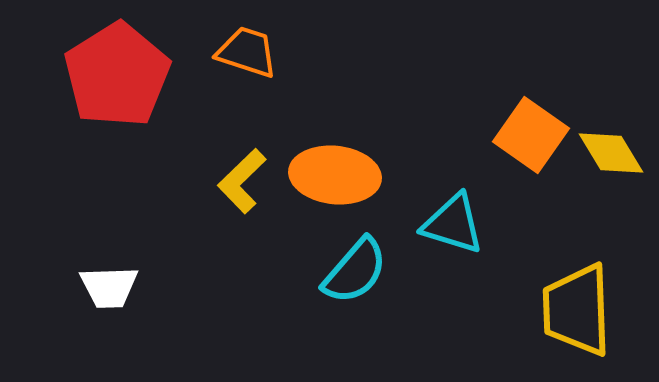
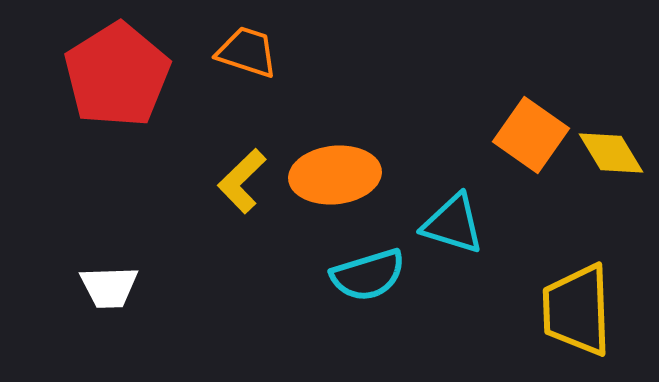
orange ellipse: rotated 12 degrees counterclockwise
cyan semicircle: moved 13 px right, 4 px down; rotated 32 degrees clockwise
